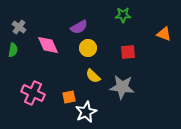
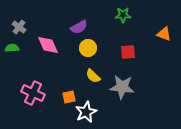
green semicircle: moved 1 px left, 2 px up; rotated 104 degrees counterclockwise
